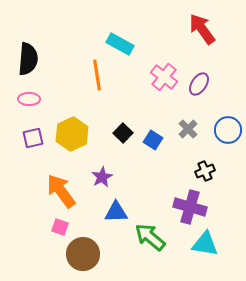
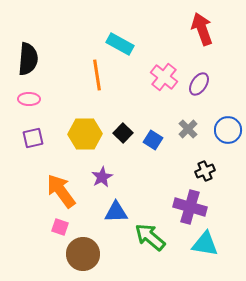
red arrow: rotated 16 degrees clockwise
yellow hexagon: moved 13 px right; rotated 24 degrees clockwise
